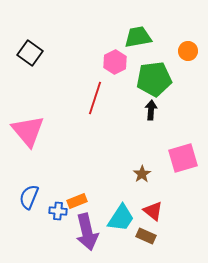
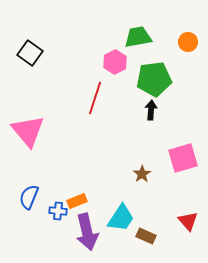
orange circle: moved 9 px up
red triangle: moved 35 px right, 10 px down; rotated 10 degrees clockwise
